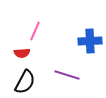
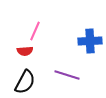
red semicircle: moved 3 px right, 2 px up
